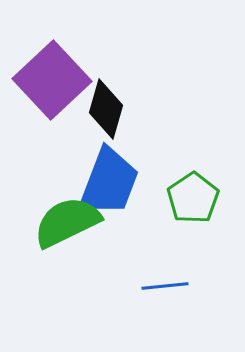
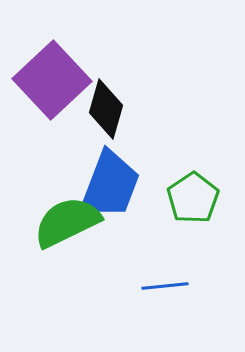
blue trapezoid: moved 1 px right, 3 px down
